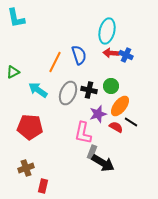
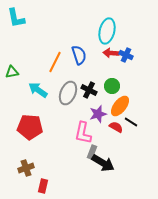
green triangle: moved 1 px left; rotated 16 degrees clockwise
green circle: moved 1 px right
black cross: rotated 14 degrees clockwise
